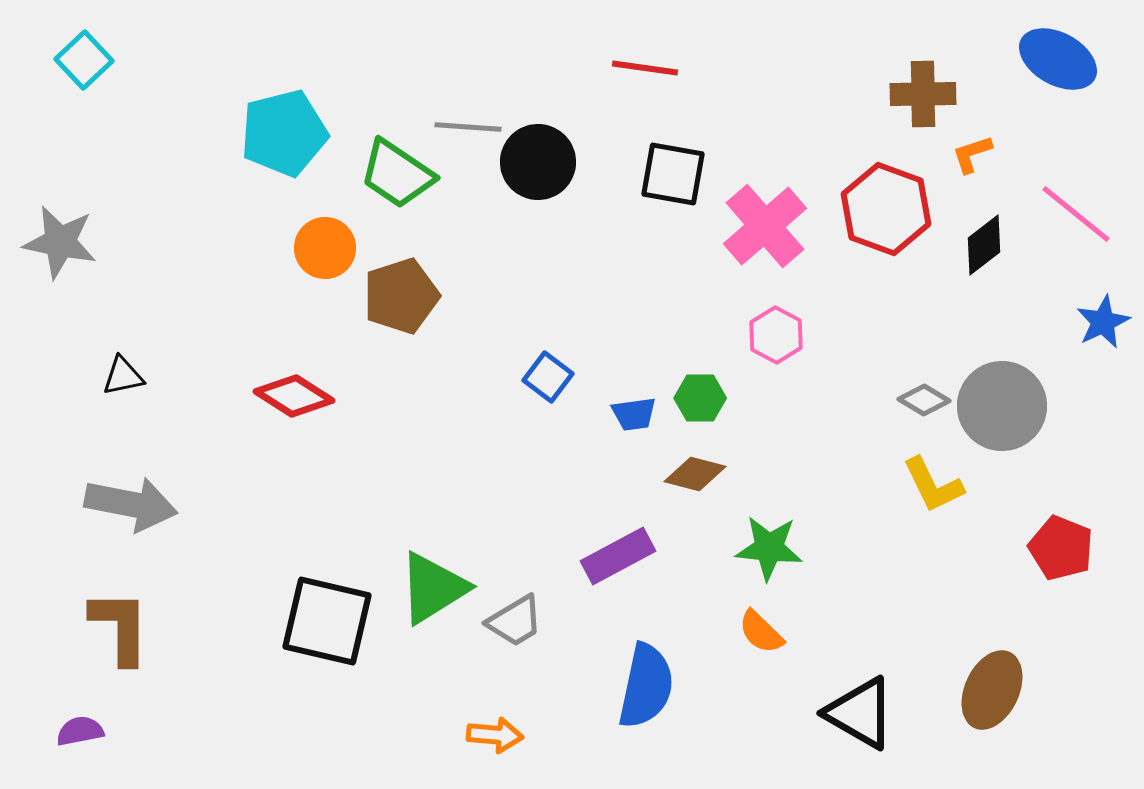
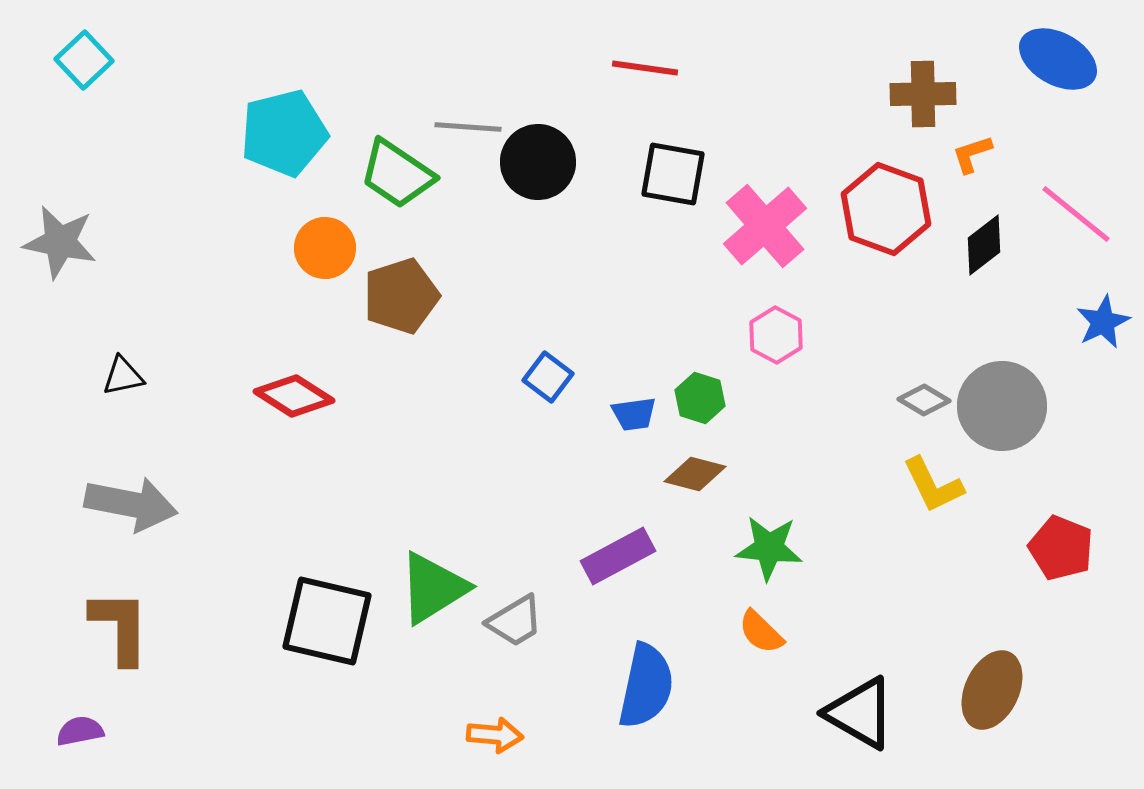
green hexagon at (700, 398): rotated 18 degrees clockwise
